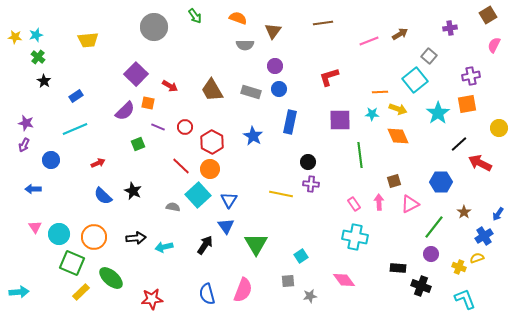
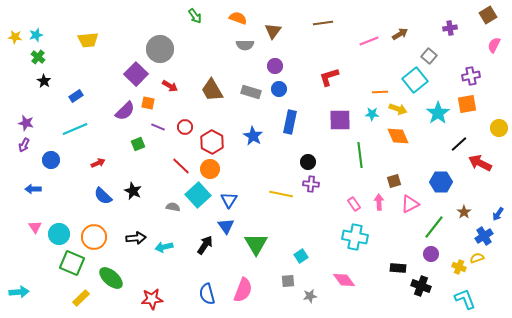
gray circle at (154, 27): moved 6 px right, 22 px down
yellow rectangle at (81, 292): moved 6 px down
